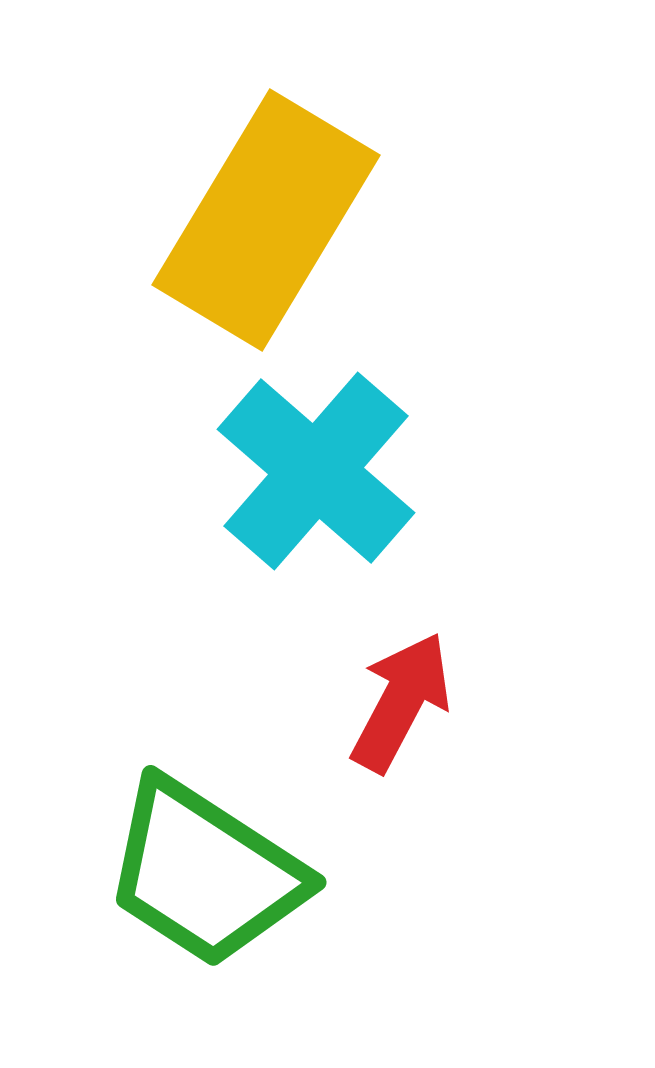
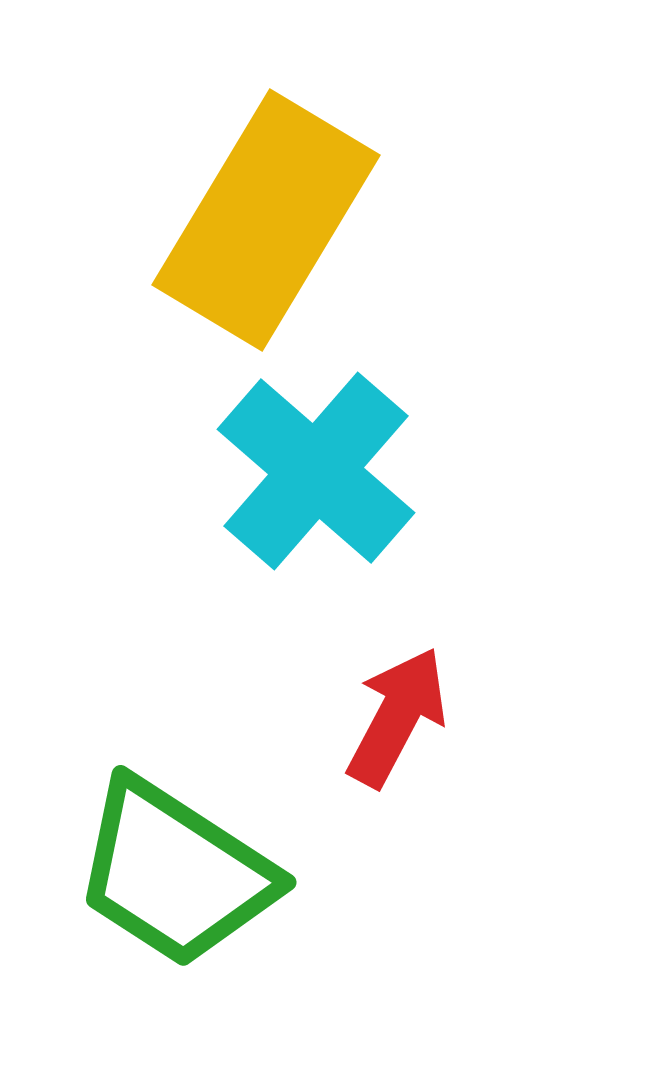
red arrow: moved 4 px left, 15 px down
green trapezoid: moved 30 px left
